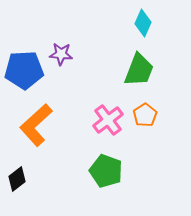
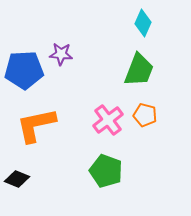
orange pentagon: rotated 25 degrees counterclockwise
orange L-shape: rotated 30 degrees clockwise
black diamond: rotated 60 degrees clockwise
